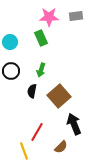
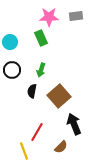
black circle: moved 1 px right, 1 px up
